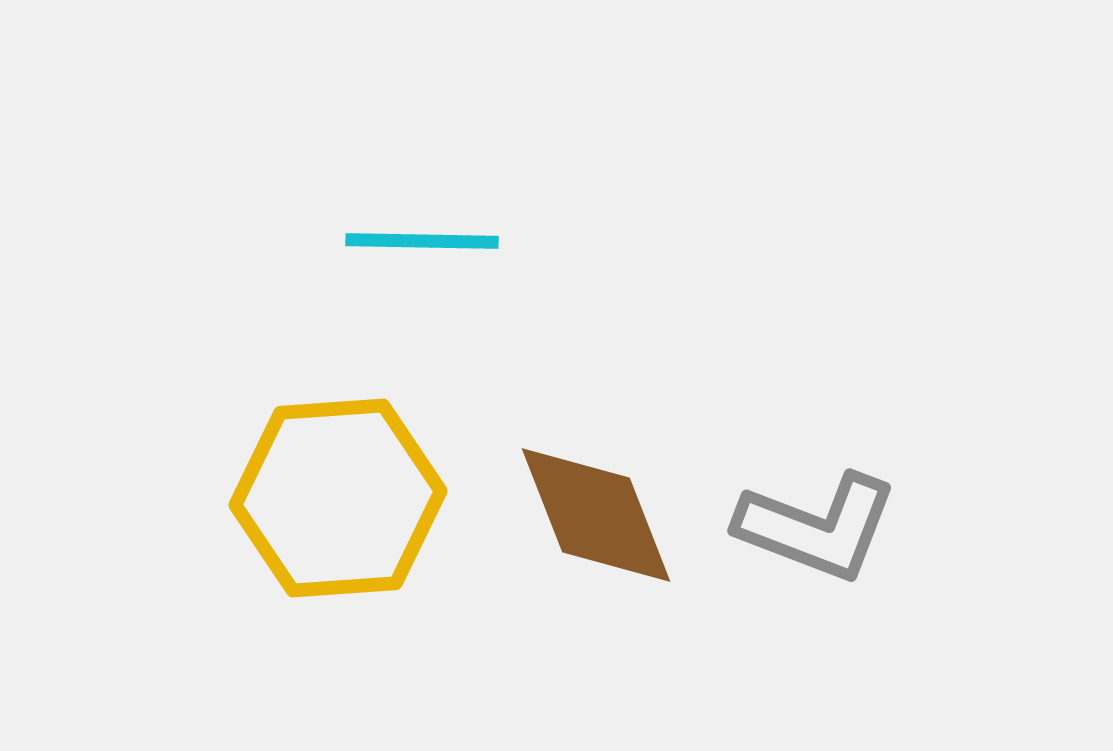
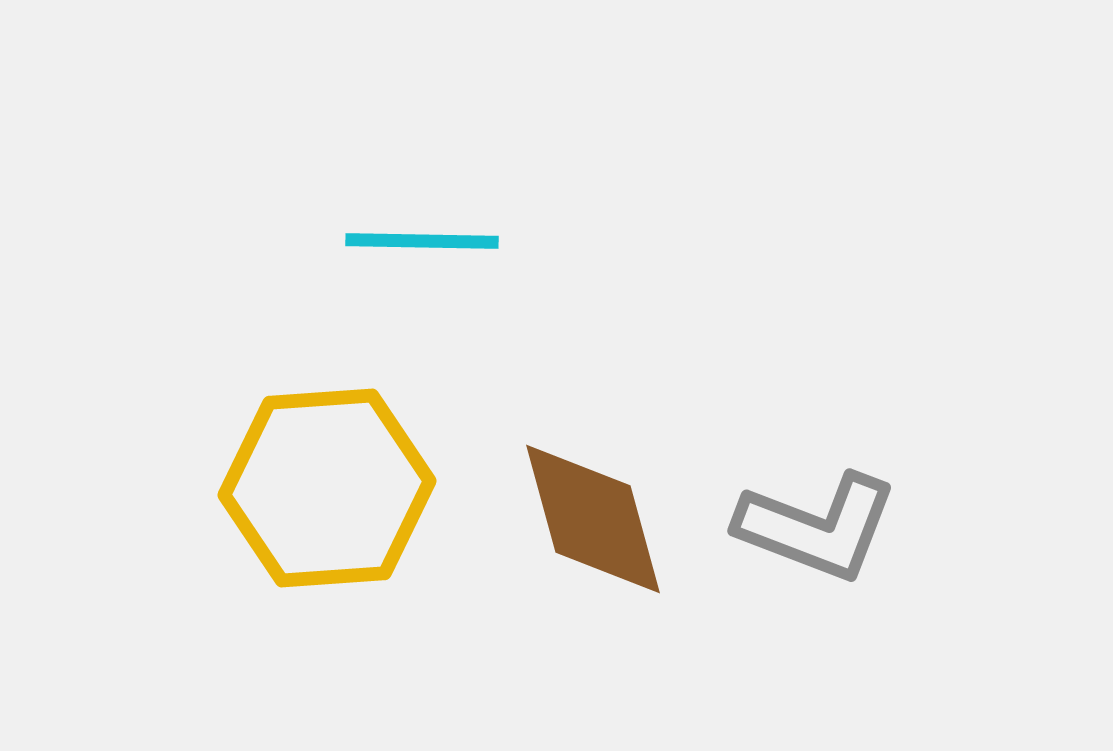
yellow hexagon: moved 11 px left, 10 px up
brown diamond: moved 3 px left, 4 px down; rotated 6 degrees clockwise
